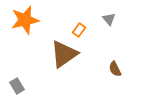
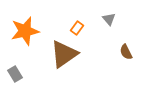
orange star: moved 11 px down
orange rectangle: moved 2 px left, 2 px up
brown semicircle: moved 11 px right, 17 px up
gray rectangle: moved 2 px left, 12 px up
